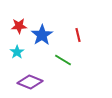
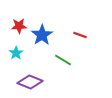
red line: moved 2 px right; rotated 56 degrees counterclockwise
cyan star: moved 1 px left, 1 px down
